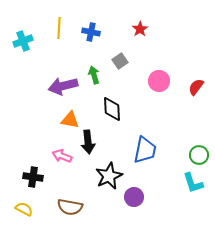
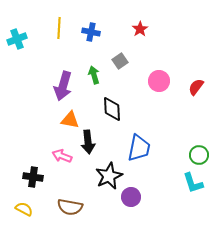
cyan cross: moved 6 px left, 2 px up
purple arrow: rotated 60 degrees counterclockwise
blue trapezoid: moved 6 px left, 2 px up
purple circle: moved 3 px left
